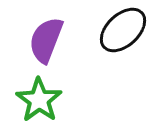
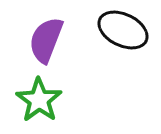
black ellipse: rotated 69 degrees clockwise
